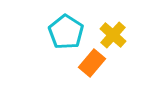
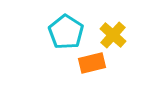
orange rectangle: rotated 36 degrees clockwise
